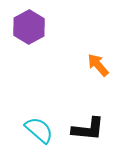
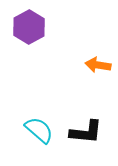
orange arrow: rotated 40 degrees counterclockwise
black L-shape: moved 2 px left, 3 px down
